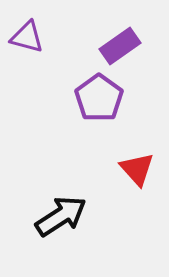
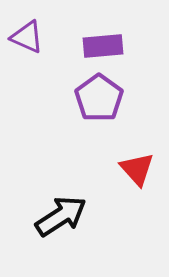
purple triangle: rotated 9 degrees clockwise
purple rectangle: moved 17 px left; rotated 30 degrees clockwise
